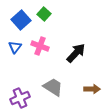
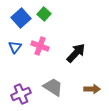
blue square: moved 2 px up
purple cross: moved 1 px right, 4 px up
